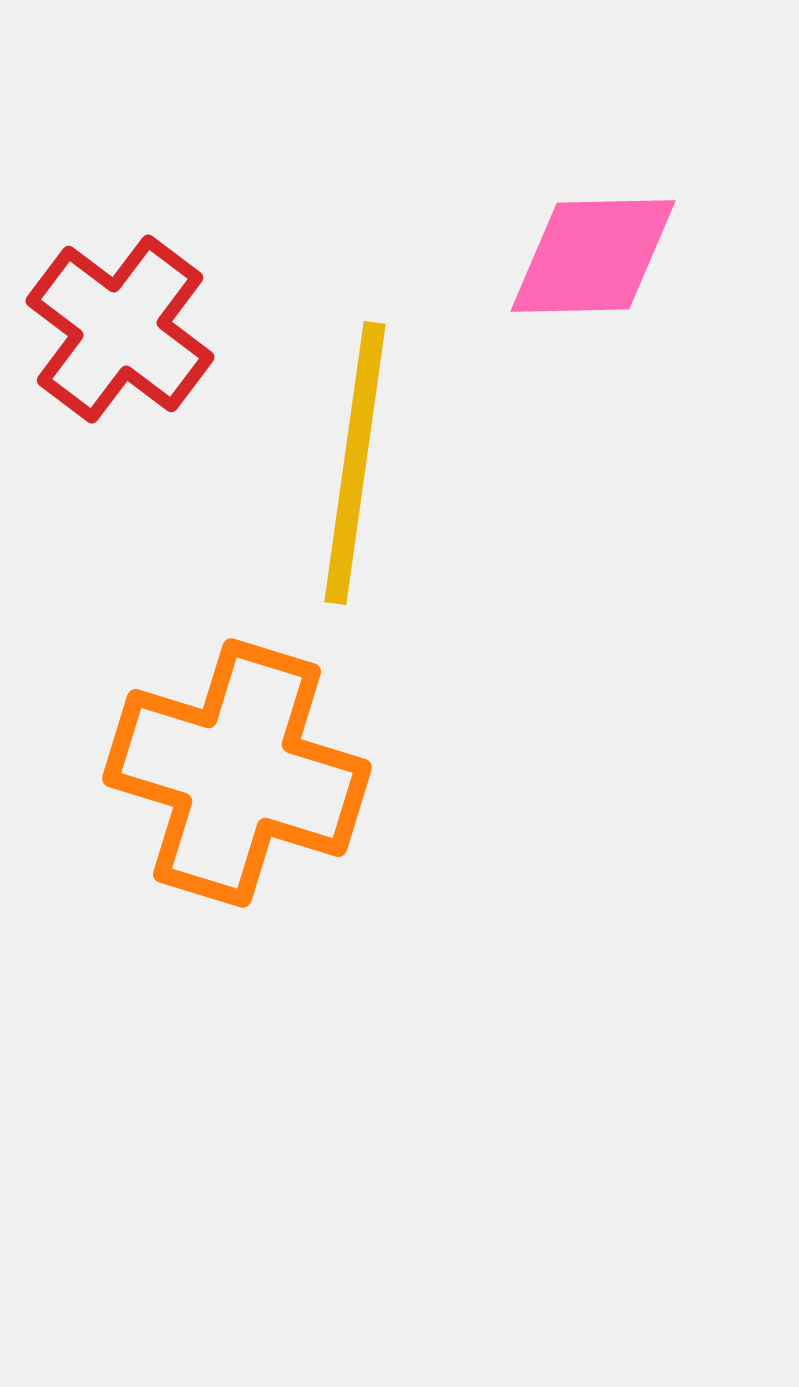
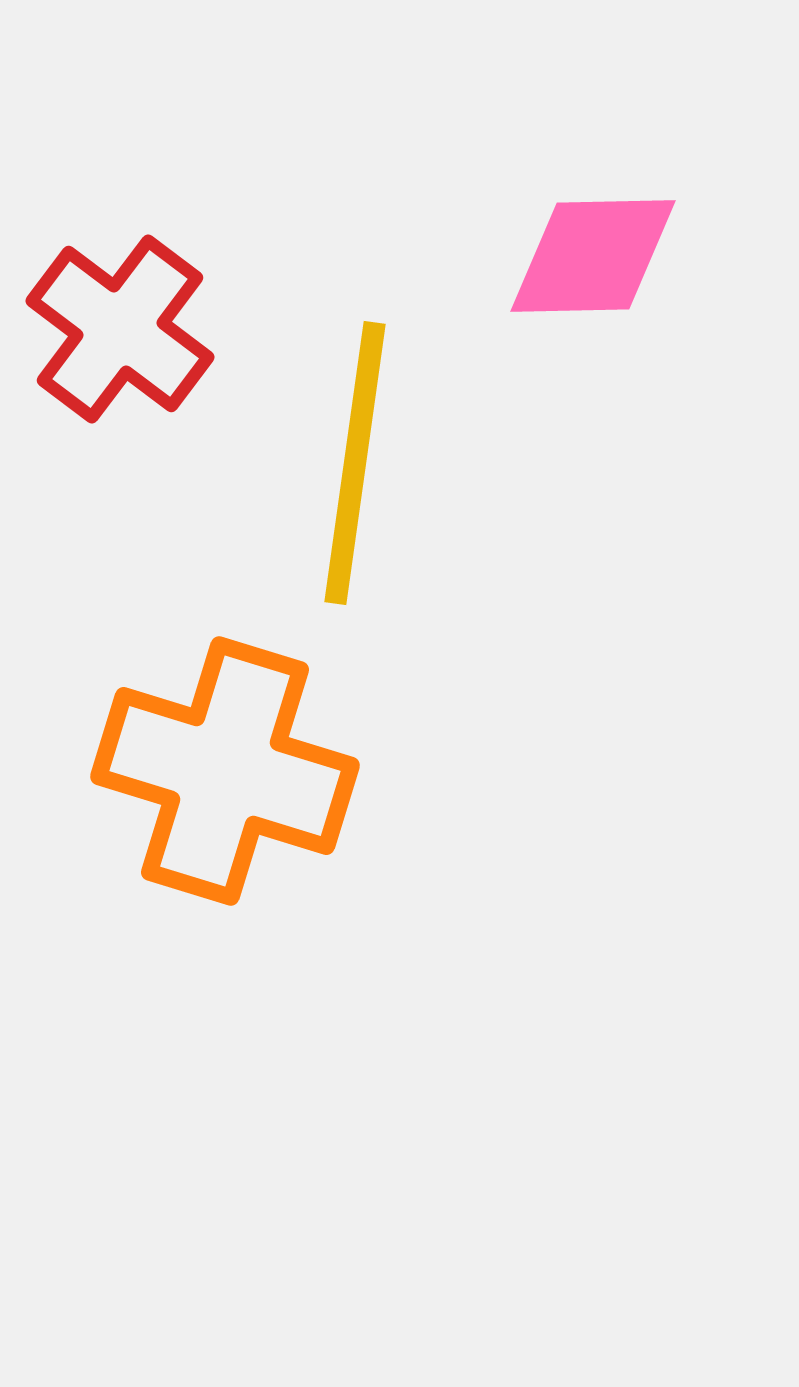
orange cross: moved 12 px left, 2 px up
